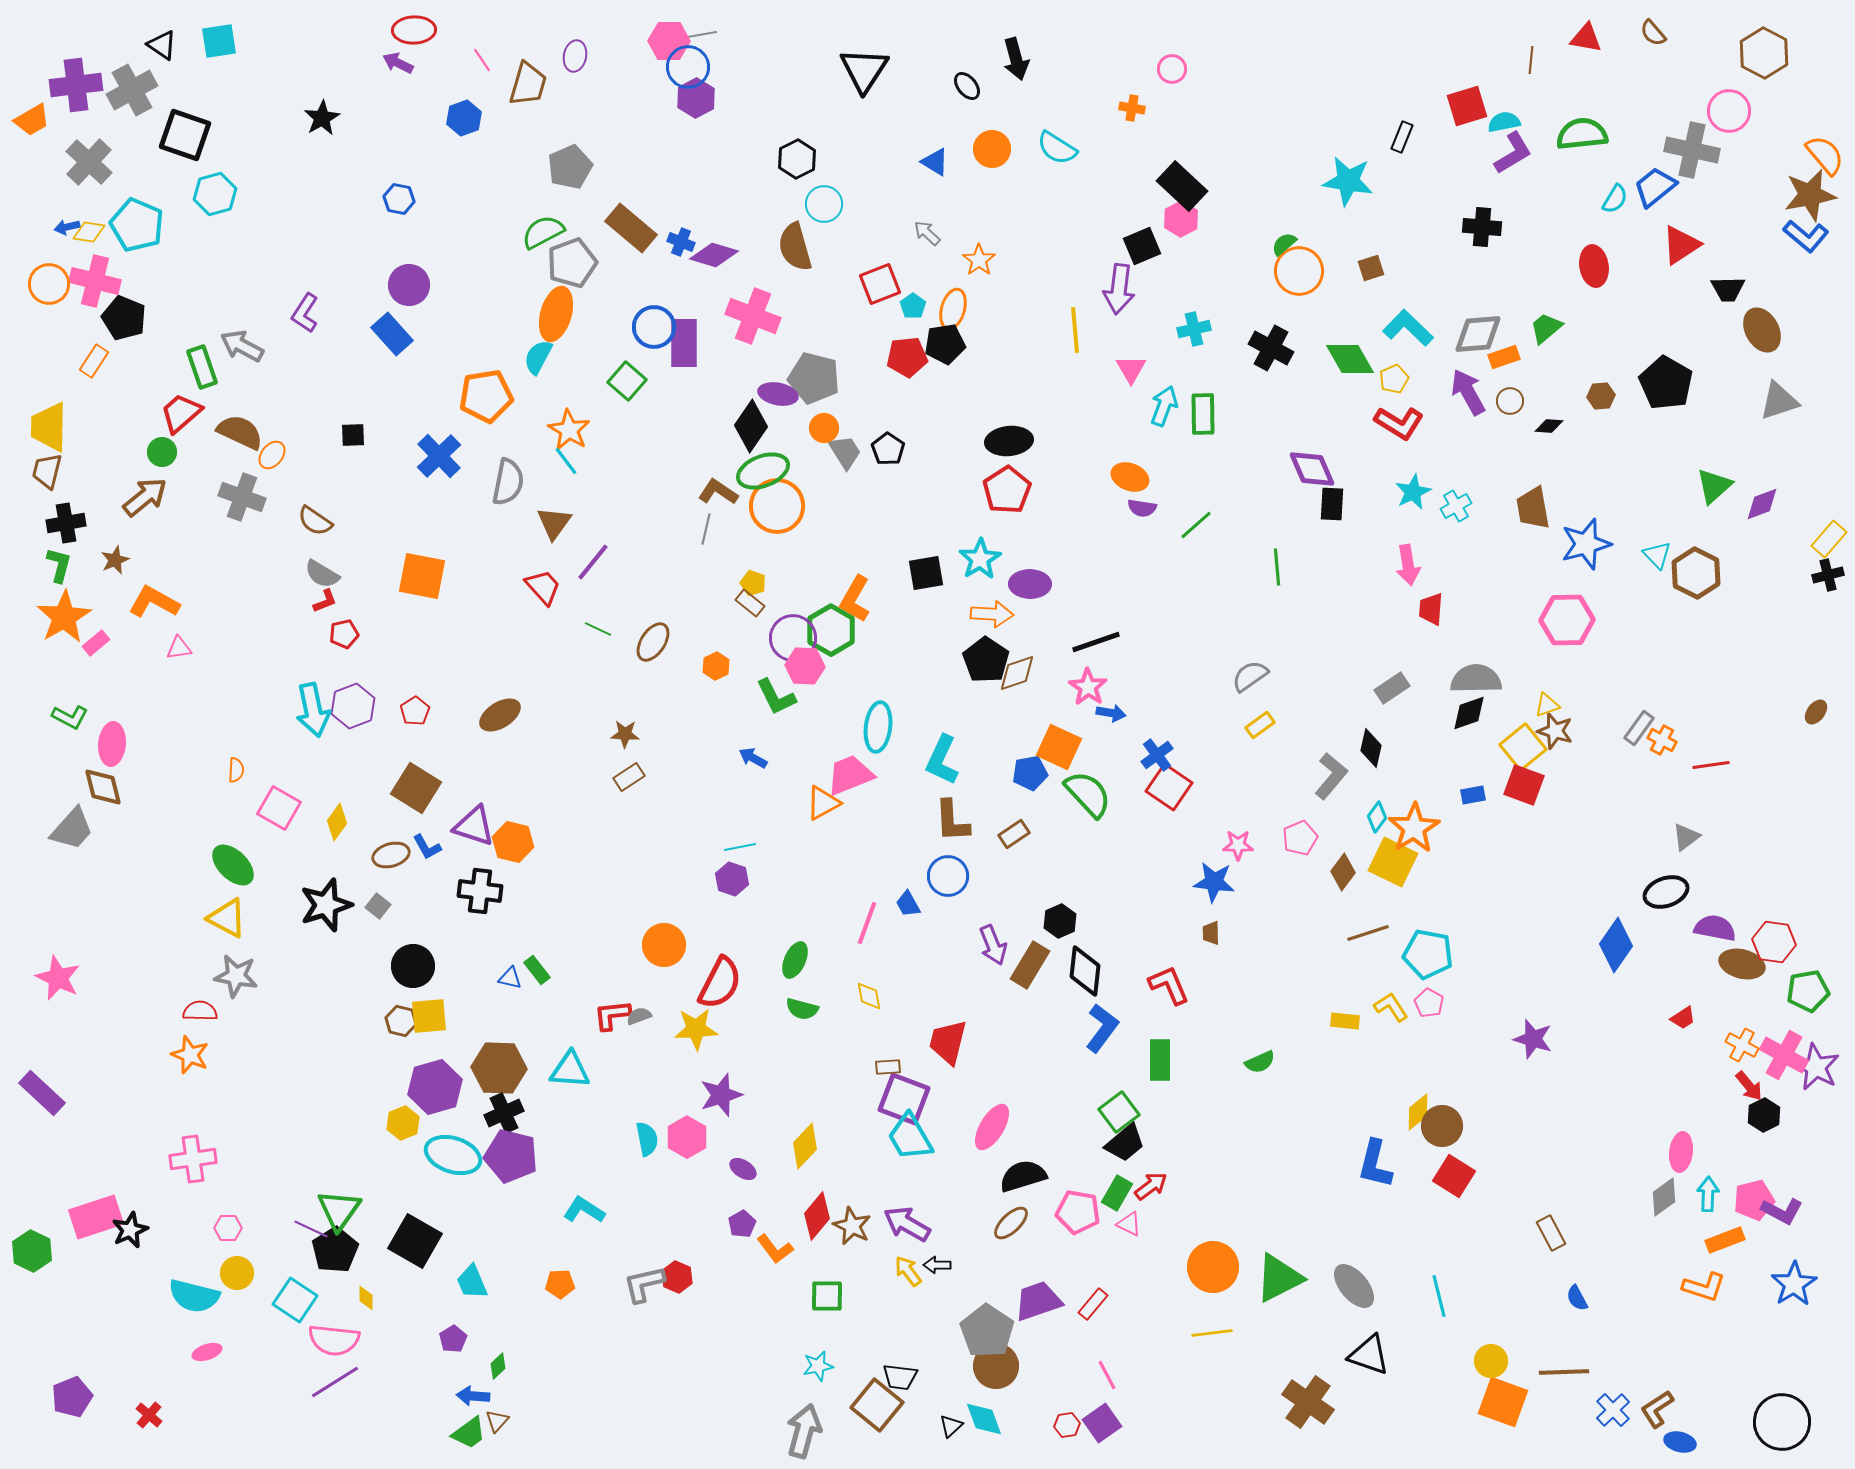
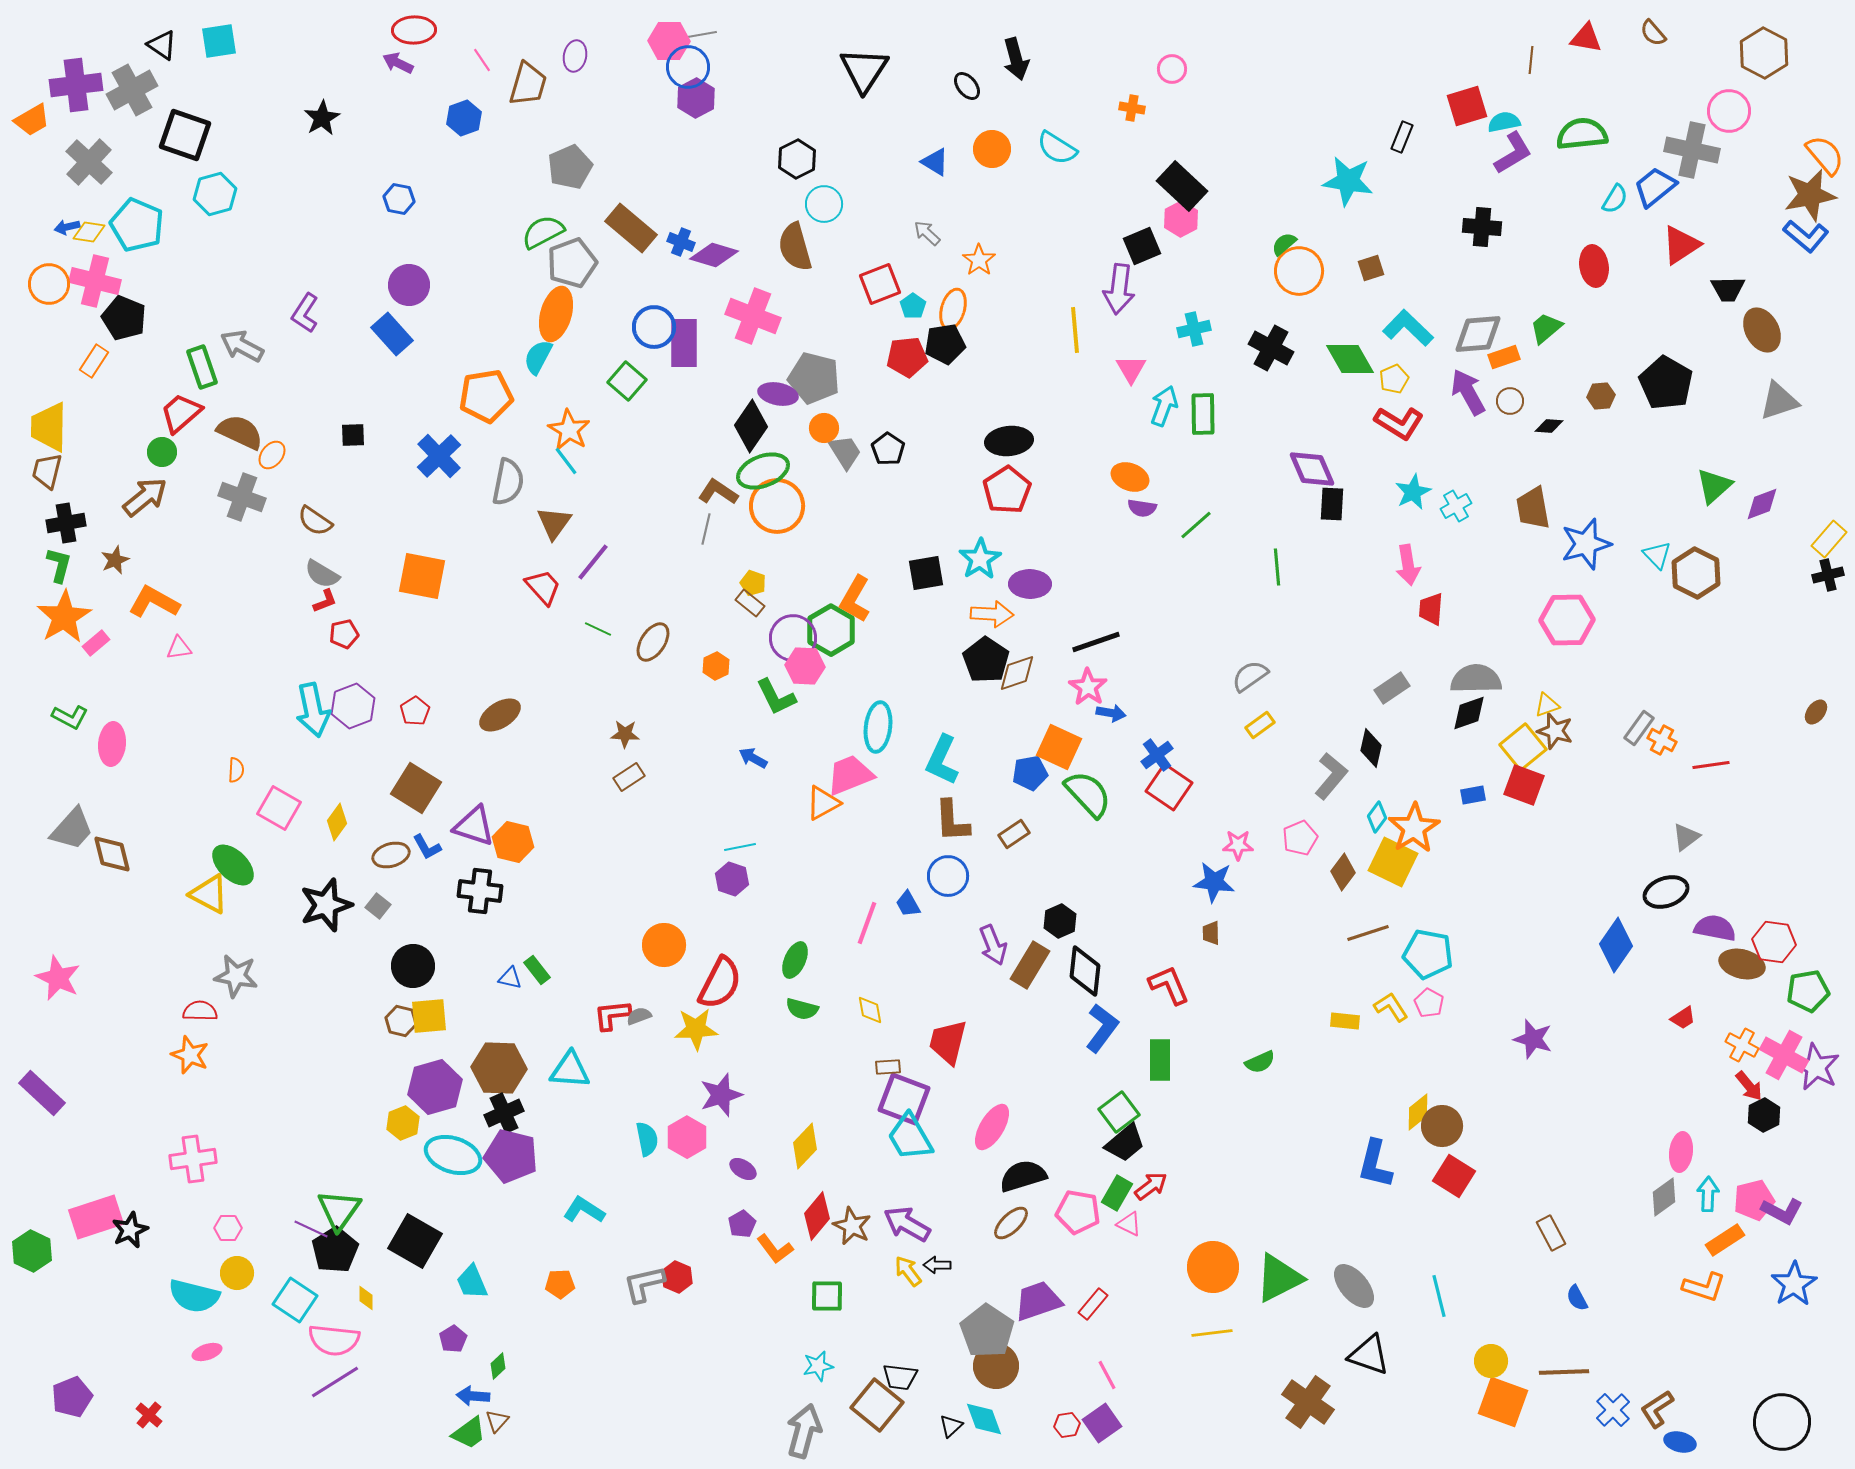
brown diamond at (103, 787): moved 9 px right, 67 px down
yellow triangle at (227, 918): moved 18 px left, 24 px up
yellow diamond at (869, 996): moved 1 px right, 14 px down
orange rectangle at (1725, 1240): rotated 12 degrees counterclockwise
